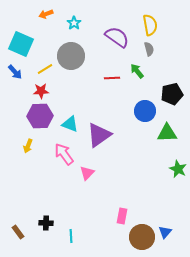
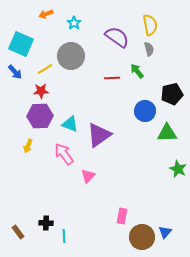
pink triangle: moved 1 px right, 3 px down
cyan line: moved 7 px left
